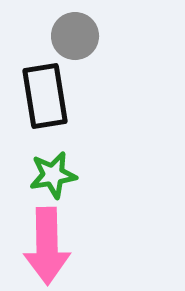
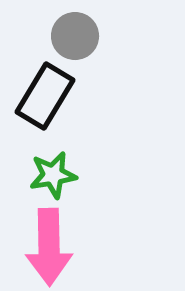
black rectangle: rotated 40 degrees clockwise
pink arrow: moved 2 px right, 1 px down
